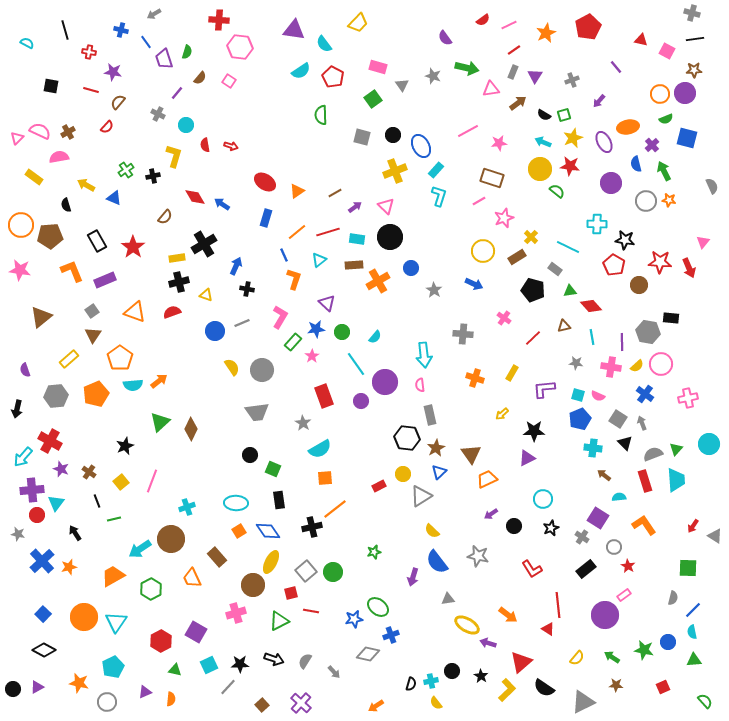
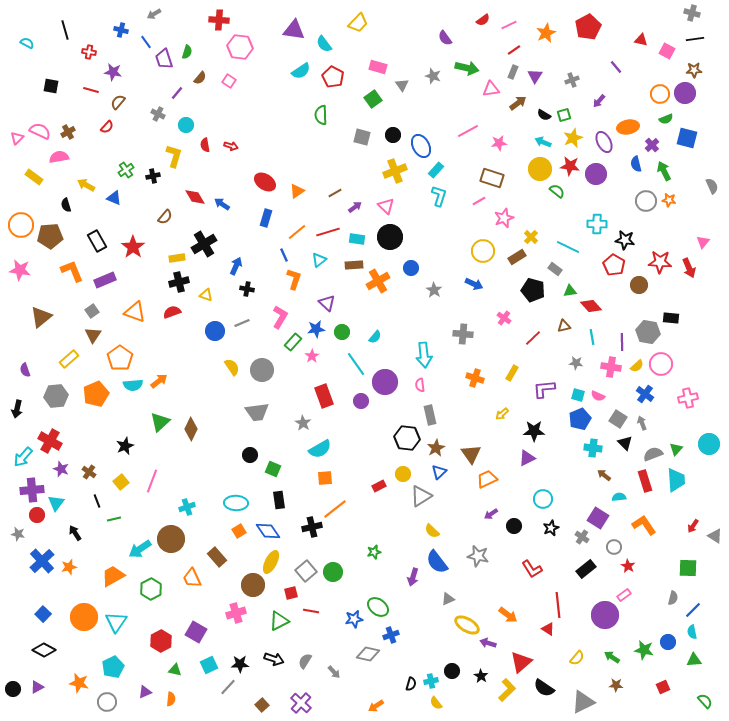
purple circle at (611, 183): moved 15 px left, 9 px up
gray triangle at (448, 599): rotated 16 degrees counterclockwise
